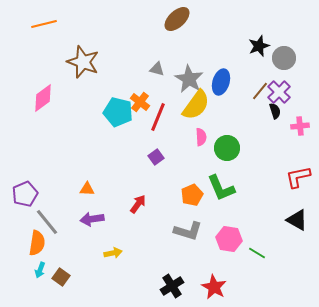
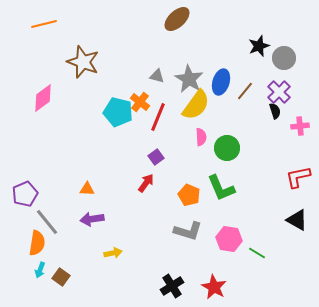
gray triangle: moved 7 px down
brown line: moved 15 px left
orange pentagon: moved 3 px left; rotated 25 degrees counterclockwise
red arrow: moved 8 px right, 21 px up
